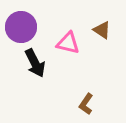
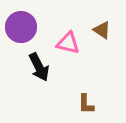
black arrow: moved 4 px right, 4 px down
brown L-shape: rotated 35 degrees counterclockwise
